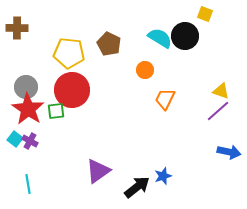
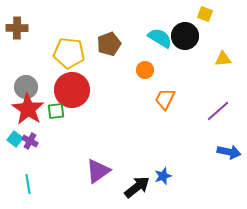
brown pentagon: rotated 25 degrees clockwise
yellow triangle: moved 2 px right, 32 px up; rotated 24 degrees counterclockwise
